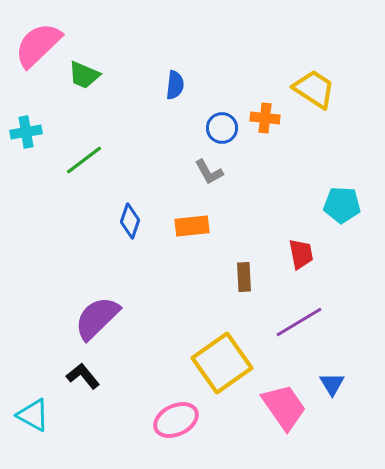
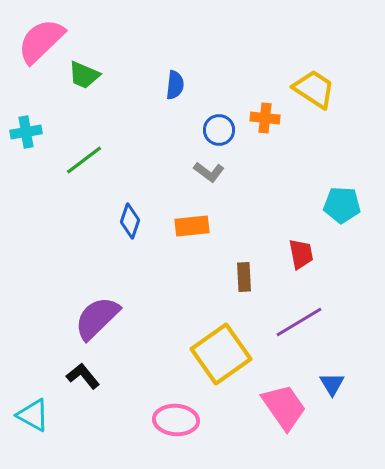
pink semicircle: moved 3 px right, 4 px up
blue circle: moved 3 px left, 2 px down
gray L-shape: rotated 24 degrees counterclockwise
yellow square: moved 1 px left, 9 px up
pink ellipse: rotated 30 degrees clockwise
